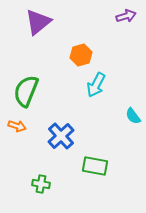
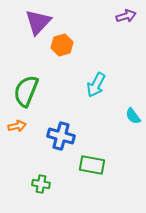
purple triangle: rotated 8 degrees counterclockwise
orange hexagon: moved 19 px left, 10 px up
orange arrow: rotated 30 degrees counterclockwise
blue cross: rotated 32 degrees counterclockwise
green rectangle: moved 3 px left, 1 px up
